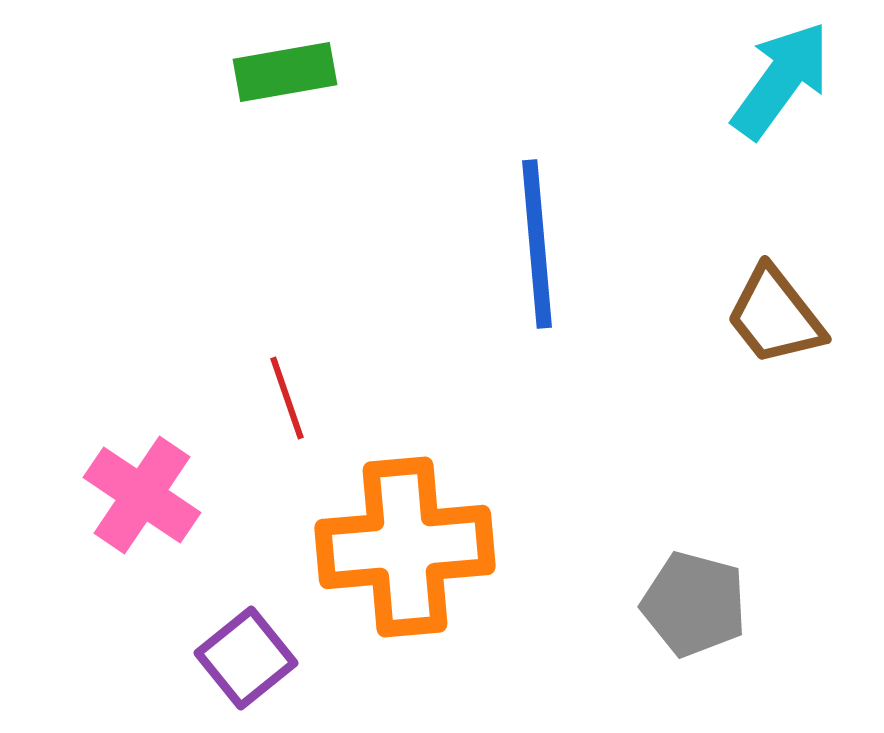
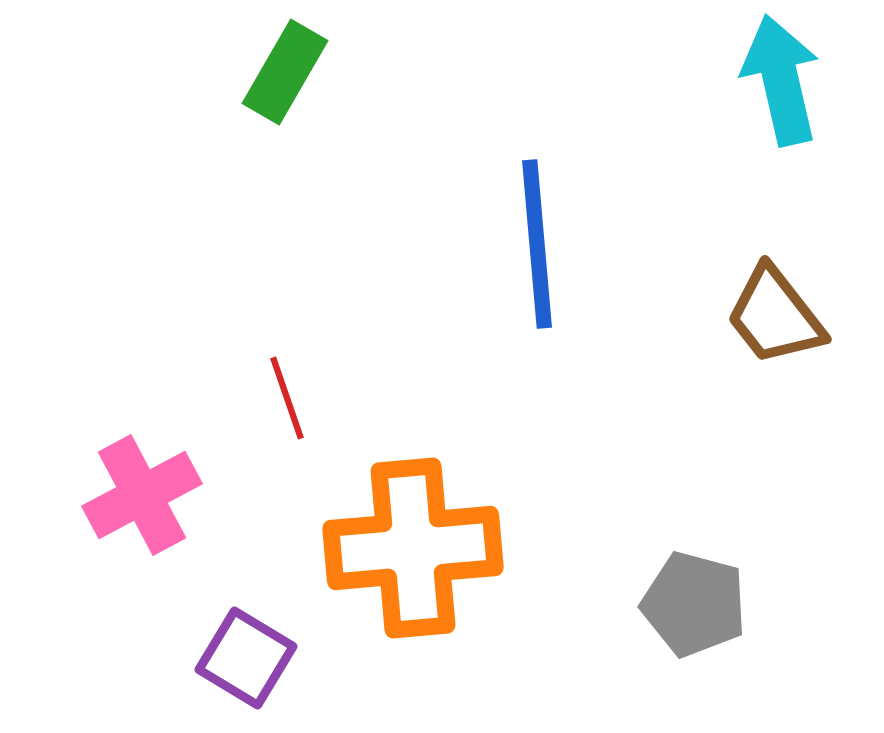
green rectangle: rotated 50 degrees counterclockwise
cyan arrow: rotated 49 degrees counterclockwise
pink cross: rotated 28 degrees clockwise
orange cross: moved 8 px right, 1 px down
purple square: rotated 20 degrees counterclockwise
